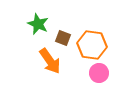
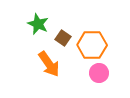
brown square: rotated 14 degrees clockwise
orange hexagon: rotated 8 degrees counterclockwise
orange arrow: moved 1 px left, 3 px down
